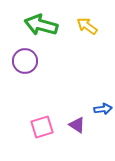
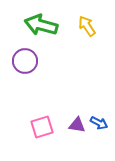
yellow arrow: rotated 20 degrees clockwise
blue arrow: moved 4 px left, 14 px down; rotated 36 degrees clockwise
purple triangle: rotated 24 degrees counterclockwise
